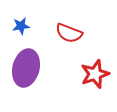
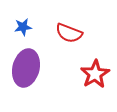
blue star: moved 2 px right, 1 px down
red star: rotated 12 degrees counterclockwise
